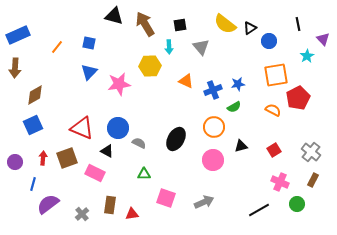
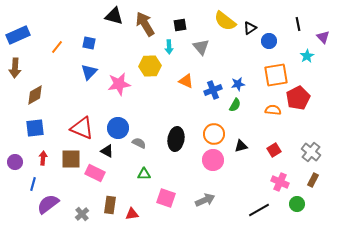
yellow semicircle at (225, 24): moved 3 px up
purple triangle at (323, 39): moved 2 px up
green semicircle at (234, 107): moved 1 px right, 2 px up; rotated 32 degrees counterclockwise
orange semicircle at (273, 110): rotated 21 degrees counterclockwise
blue square at (33, 125): moved 2 px right, 3 px down; rotated 18 degrees clockwise
orange circle at (214, 127): moved 7 px down
black ellipse at (176, 139): rotated 20 degrees counterclockwise
brown square at (67, 158): moved 4 px right, 1 px down; rotated 20 degrees clockwise
gray arrow at (204, 202): moved 1 px right, 2 px up
